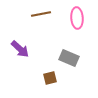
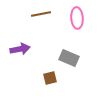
purple arrow: rotated 54 degrees counterclockwise
